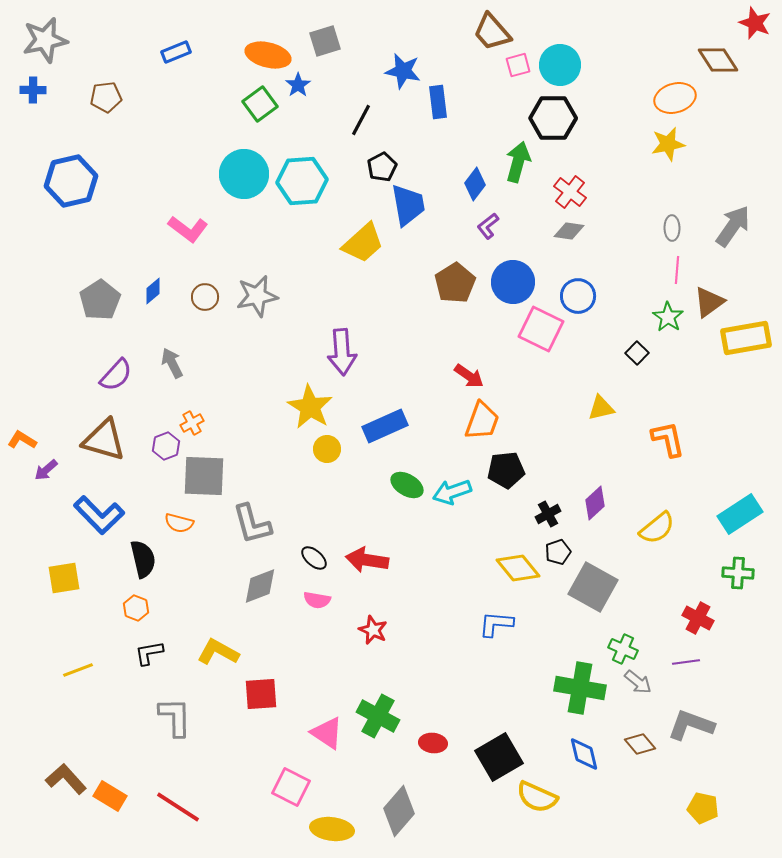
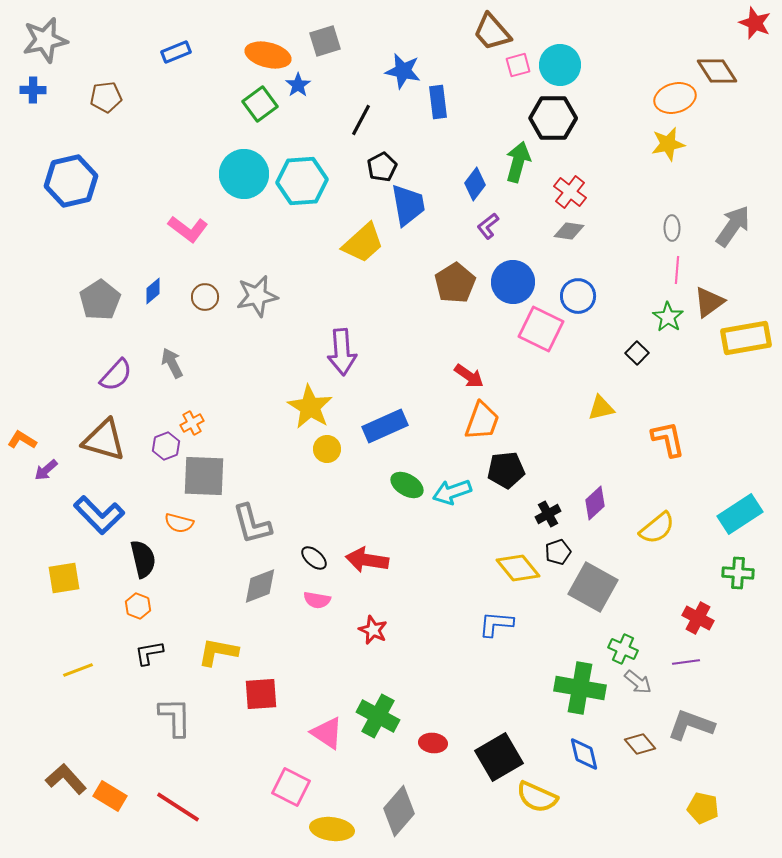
brown diamond at (718, 60): moved 1 px left, 11 px down
orange hexagon at (136, 608): moved 2 px right, 2 px up
yellow L-shape at (218, 652): rotated 18 degrees counterclockwise
